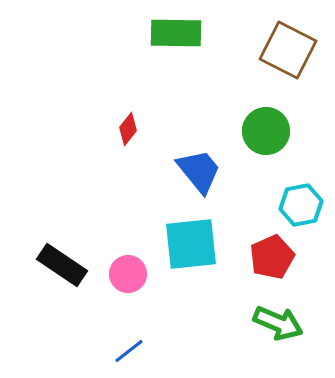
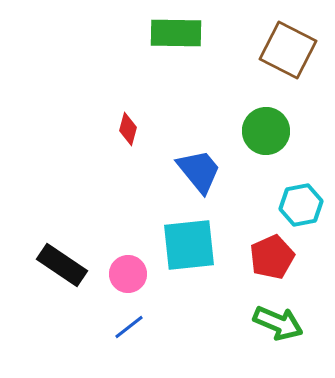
red diamond: rotated 24 degrees counterclockwise
cyan square: moved 2 px left, 1 px down
blue line: moved 24 px up
